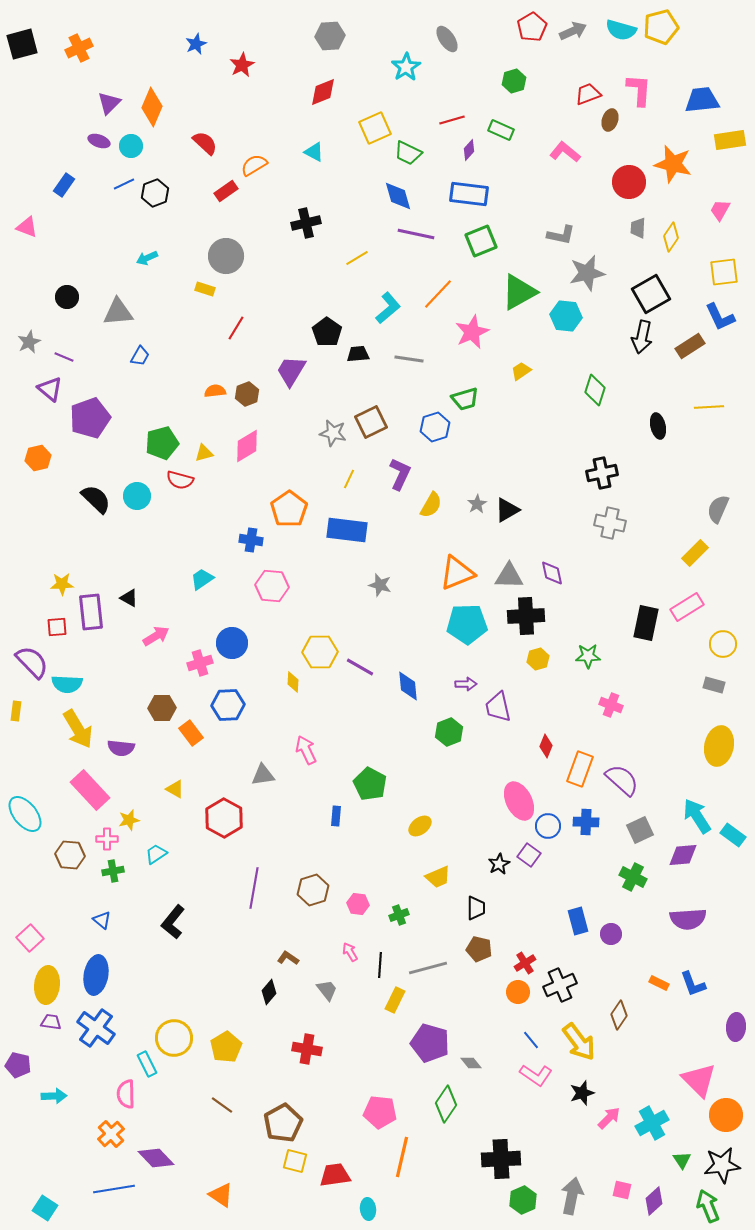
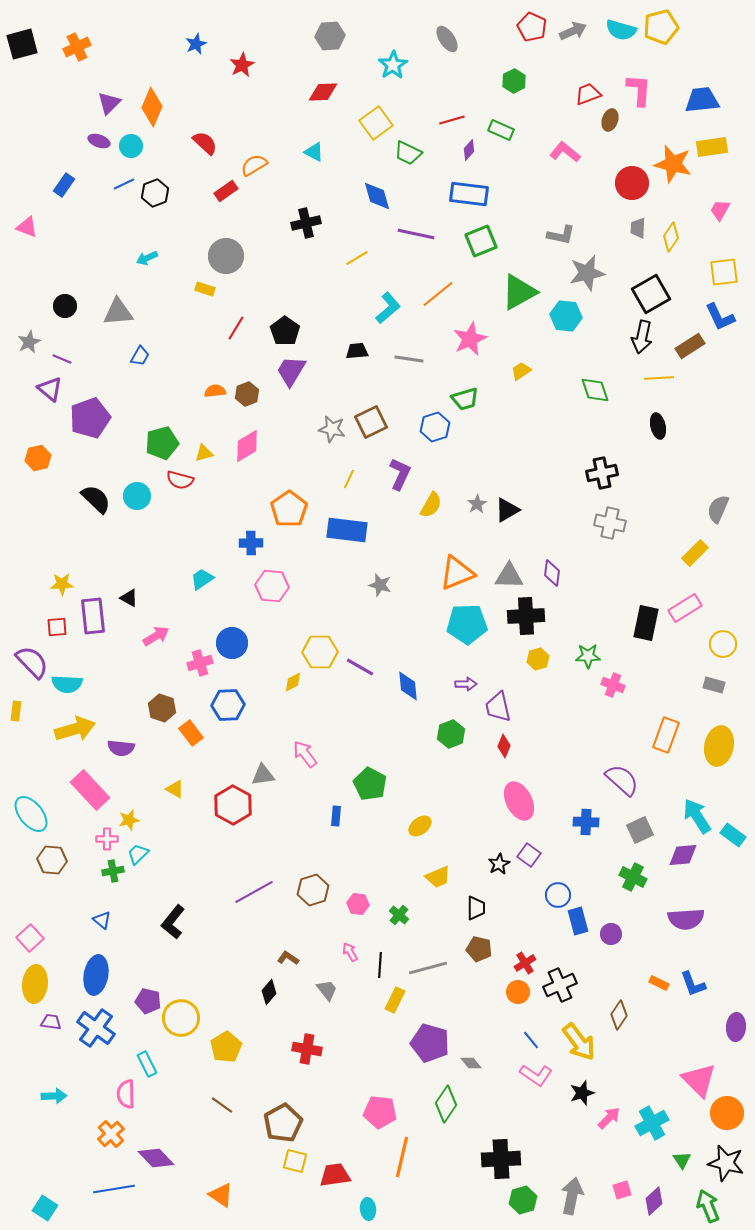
red pentagon at (532, 27): rotated 16 degrees counterclockwise
orange cross at (79, 48): moved 2 px left, 1 px up
cyan star at (406, 67): moved 13 px left, 2 px up
green hexagon at (514, 81): rotated 10 degrees counterclockwise
red diamond at (323, 92): rotated 20 degrees clockwise
yellow square at (375, 128): moved 1 px right, 5 px up; rotated 12 degrees counterclockwise
yellow rectangle at (730, 140): moved 18 px left, 7 px down
red circle at (629, 182): moved 3 px right, 1 px down
blue diamond at (398, 196): moved 21 px left
orange line at (438, 294): rotated 8 degrees clockwise
black circle at (67, 297): moved 2 px left, 9 px down
black pentagon at (327, 332): moved 42 px left, 1 px up
pink star at (472, 332): moved 2 px left, 7 px down
black trapezoid at (358, 354): moved 1 px left, 3 px up
purple line at (64, 357): moved 2 px left, 2 px down
green diamond at (595, 390): rotated 36 degrees counterclockwise
yellow line at (709, 407): moved 50 px left, 29 px up
gray star at (333, 433): moved 1 px left, 4 px up
blue cross at (251, 540): moved 3 px down; rotated 10 degrees counterclockwise
purple diamond at (552, 573): rotated 20 degrees clockwise
pink rectangle at (687, 607): moved 2 px left, 1 px down
purple rectangle at (91, 612): moved 2 px right, 4 px down
yellow diamond at (293, 682): rotated 60 degrees clockwise
pink cross at (611, 705): moved 2 px right, 20 px up
brown hexagon at (162, 708): rotated 20 degrees clockwise
yellow arrow at (78, 729): moved 3 px left; rotated 75 degrees counterclockwise
green hexagon at (449, 732): moved 2 px right, 2 px down
red diamond at (546, 746): moved 42 px left
pink arrow at (306, 750): moved 1 px left, 4 px down; rotated 12 degrees counterclockwise
orange rectangle at (580, 769): moved 86 px right, 34 px up
cyan ellipse at (25, 814): moved 6 px right
red hexagon at (224, 818): moved 9 px right, 13 px up
blue circle at (548, 826): moved 10 px right, 69 px down
cyan trapezoid at (156, 854): moved 18 px left; rotated 10 degrees counterclockwise
brown hexagon at (70, 855): moved 18 px left, 5 px down
purple line at (254, 888): moved 4 px down; rotated 51 degrees clockwise
green cross at (399, 915): rotated 30 degrees counterclockwise
purple semicircle at (688, 919): moved 2 px left
yellow ellipse at (47, 985): moved 12 px left, 1 px up
yellow circle at (174, 1038): moved 7 px right, 20 px up
purple pentagon at (18, 1065): moved 130 px right, 64 px up
orange circle at (726, 1115): moved 1 px right, 2 px up
black star at (722, 1165): moved 4 px right, 2 px up; rotated 21 degrees clockwise
pink square at (622, 1190): rotated 30 degrees counterclockwise
green hexagon at (523, 1200): rotated 8 degrees clockwise
